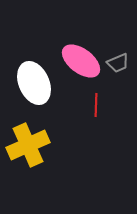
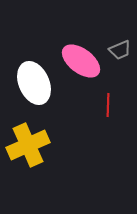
gray trapezoid: moved 2 px right, 13 px up
red line: moved 12 px right
